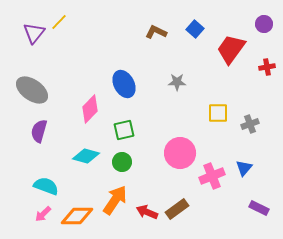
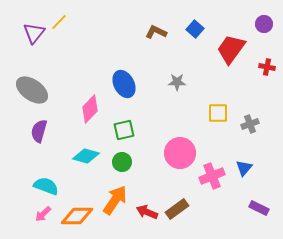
red cross: rotated 21 degrees clockwise
